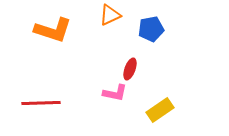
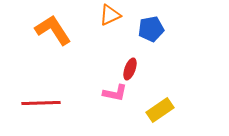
orange L-shape: rotated 141 degrees counterclockwise
